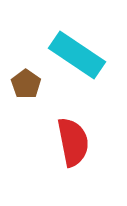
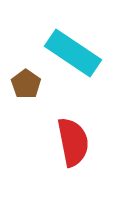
cyan rectangle: moved 4 px left, 2 px up
